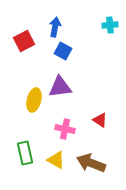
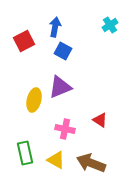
cyan cross: rotated 28 degrees counterclockwise
purple triangle: rotated 15 degrees counterclockwise
